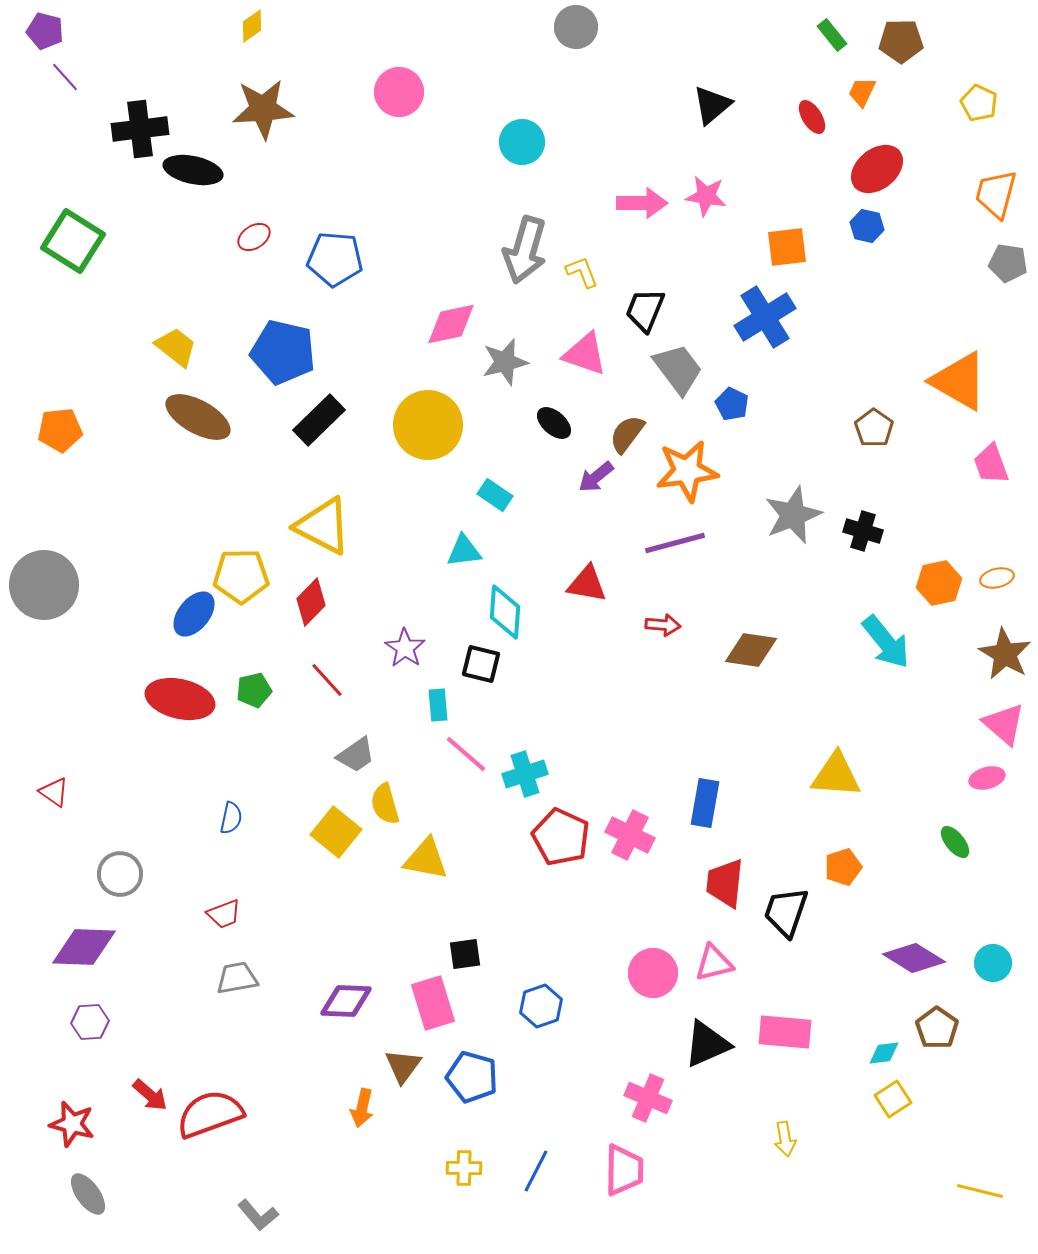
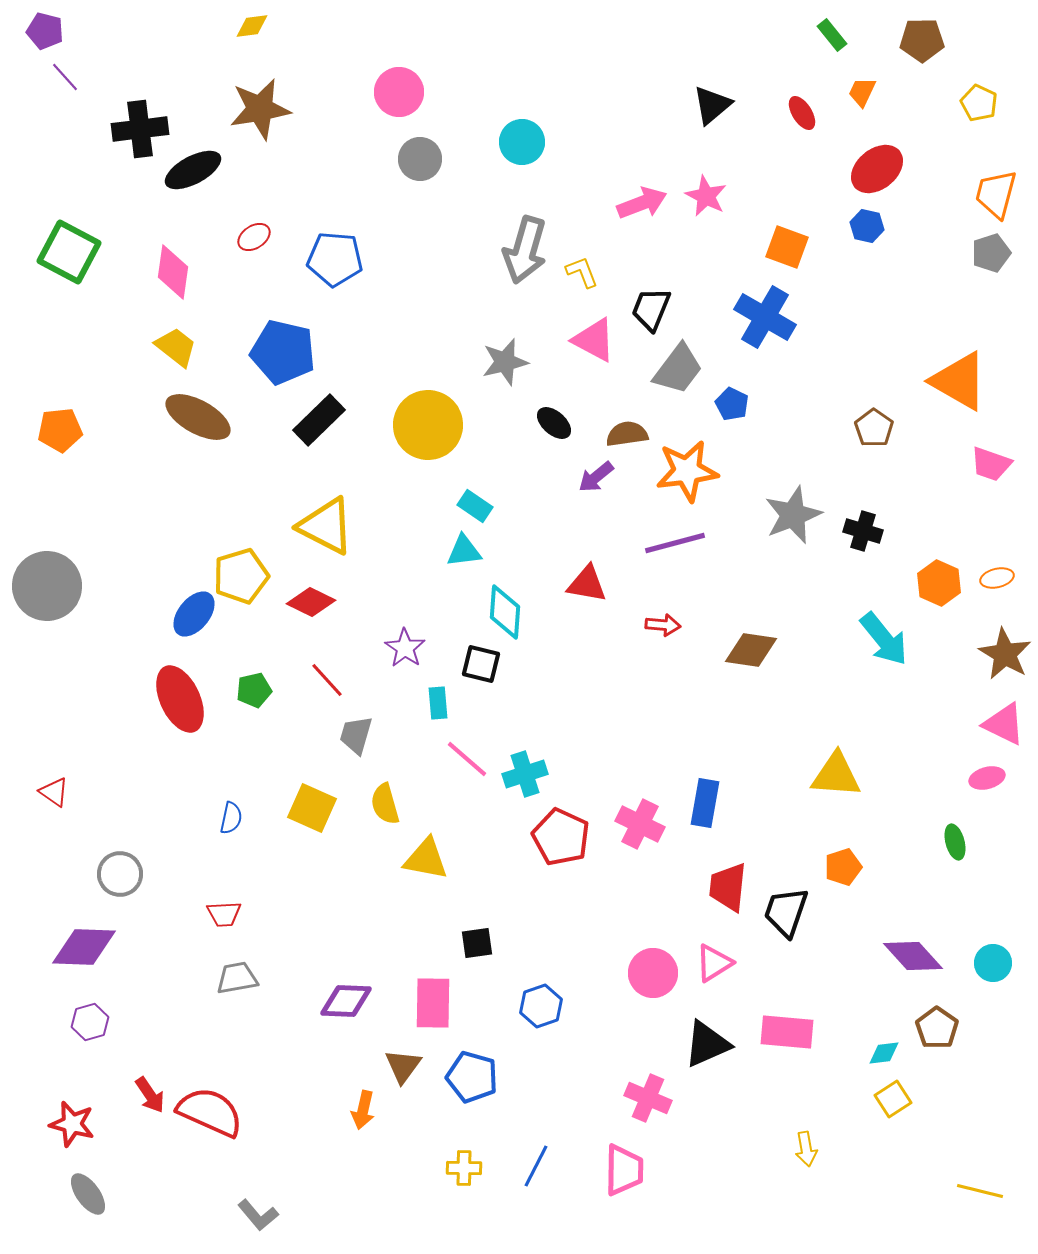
yellow diamond at (252, 26): rotated 28 degrees clockwise
gray circle at (576, 27): moved 156 px left, 132 px down
brown pentagon at (901, 41): moved 21 px right, 1 px up
brown star at (263, 109): moved 3 px left; rotated 6 degrees counterclockwise
red ellipse at (812, 117): moved 10 px left, 4 px up
black ellipse at (193, 170): rotated 40 degrees counterclockwise
pink star at (706, 196): rotated 18 degrees clockwise
pink arrow at (642, 203): rotated 21 degrees counterclockwise
green square at (73, 241): moved 4 px left, 11 px down; rotated 4 degrees counterclockwise
orange square at (787, 247): rotated 27 degrees clockwise
gray pentagon at (1008, 263): moved 17 px left, 10 px up; rotated 27 degrees counterclockwise
black trapezoid at (645, 310): moved 6 px right, 1 px up
blue cross at (765, 317): rotated 28 degrees counterclockwise
pink diamond at (451, 324): moved 278 px left, 52 px up; rotated 70 degrees counterclockwise
pink triangle at (585, 354): moved 9 px right, 14 px up; rotated 9 degrees clockwise
gray trapezoid at (678, 369): rotated 74 degrees clockwise
brown semicircle at (627, 434): rotated 45 degrees clockwise
pink trapezoid at (991, 464): rotated 51 degrees counterclockwise
cyan rectangle at (495, 495): moved 20 px left, 11 px down
yellow triangle at (323, 526): moved 3 px right
yellow pentagon at (241, 576): rotated 16 degrees counterclockwise
orange hexagon at (939, 583): rotated 24 degrees counterclockwise
gray circle at (44, 585): moved 3 px right, 1 px down
red diamond at (311, 602): rotated 72 degrees clockwise
cyan arrow at (886, 642): moved 2 px left, 3 px up
red ellipse at (180, 699): rotated 52 degrees clockwise
cyan rectangle at (438, 705): moved 2 px up
pink triangle at (1004, 724): rotated 15 degrees counterclockwise
pink line at (466, 754): moved 1 px right, 5 px down
gray trapezoid at (356, 755): moved 20 px up; rotated 141 degrees clockwise
yellow square at (336, 832): moved 24 px left, 24 px up; rotated 15 degrees counterclockwise
pink cross at (630, 835): moved 10 px right, 11 px up
green ellipse at (955, 842): rotated 24 degrees clockwise
red trapezoid at (725, 883): moved 3 px right, 4 px down
red trapezoid at (224, 914): rotated 18 degrees clockwise
black square at (465, 954): moved 12 px right, 11 px up
purple diamond at (914, 958): moved 1 px left, 2 px up; rotated 16 degrees clockwise
pink triangle at (714, 963): rotated 18 degrees counterclockwise
pink rectangle at (433, 1003): rotated 18 degrees clockwise
purple hexagon at (90, 1022): rotated 12 degrees counterclockwise
pink rectangle at (785, 1032): moved 2 px right
red arrow at (150, 1095): rotated 15 degrees clockwise
orange arrow at (362, 1108): moved 1 px right, 2 px down
red semicircle at (210, 1114): moved 2 px up; rotated 44 degrees clockwise
yellow arrow at (785, 1139): moved 21 px right, 10 px down
blue line at (536, 1171): moved 5 px up
